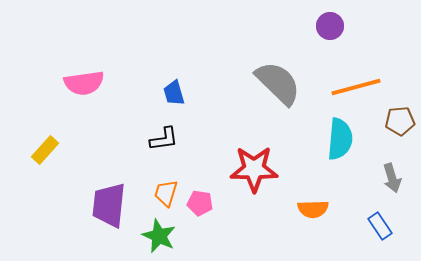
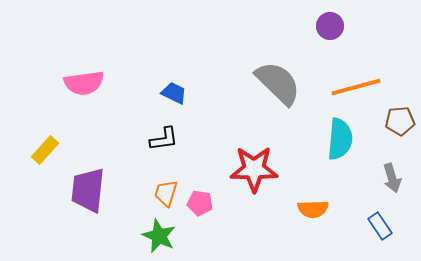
blue trapezoid: rotated 132 degrees clockwise
purple trapezoid: moved 21 px left, 15 px up
